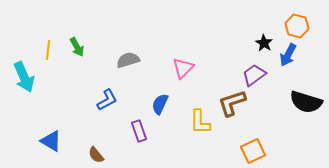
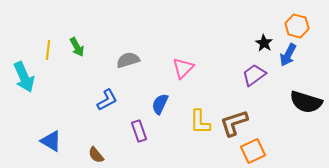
brown L-shape: moved 2 px right, 20 px down
